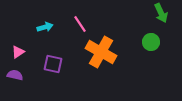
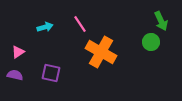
green arrow: moved 8 px down
purple square: moved 2 px left, 9 px down
